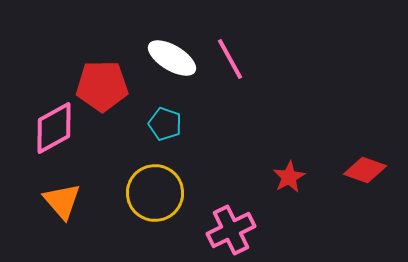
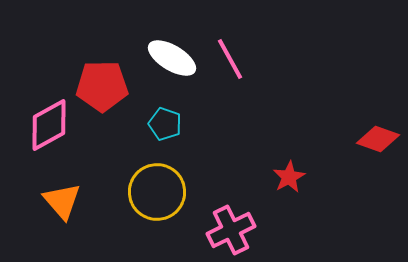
pink diamond: moved 5 px left, 3 px up
red diamond: moved 13 px right, 31 px up
yellow circle: moved 2 px right, 1 px up
